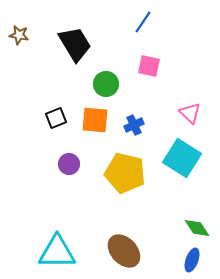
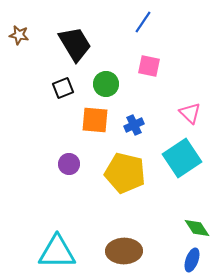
black square: moved 7 px right, 30 px up
cyan square: rotated 24 degrees clockwise
brown ellipse: rotated 48 degrees counterclockwise
